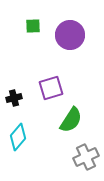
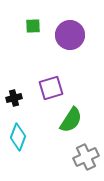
cyan diamond: rotated 20 degrees counterclockwise
